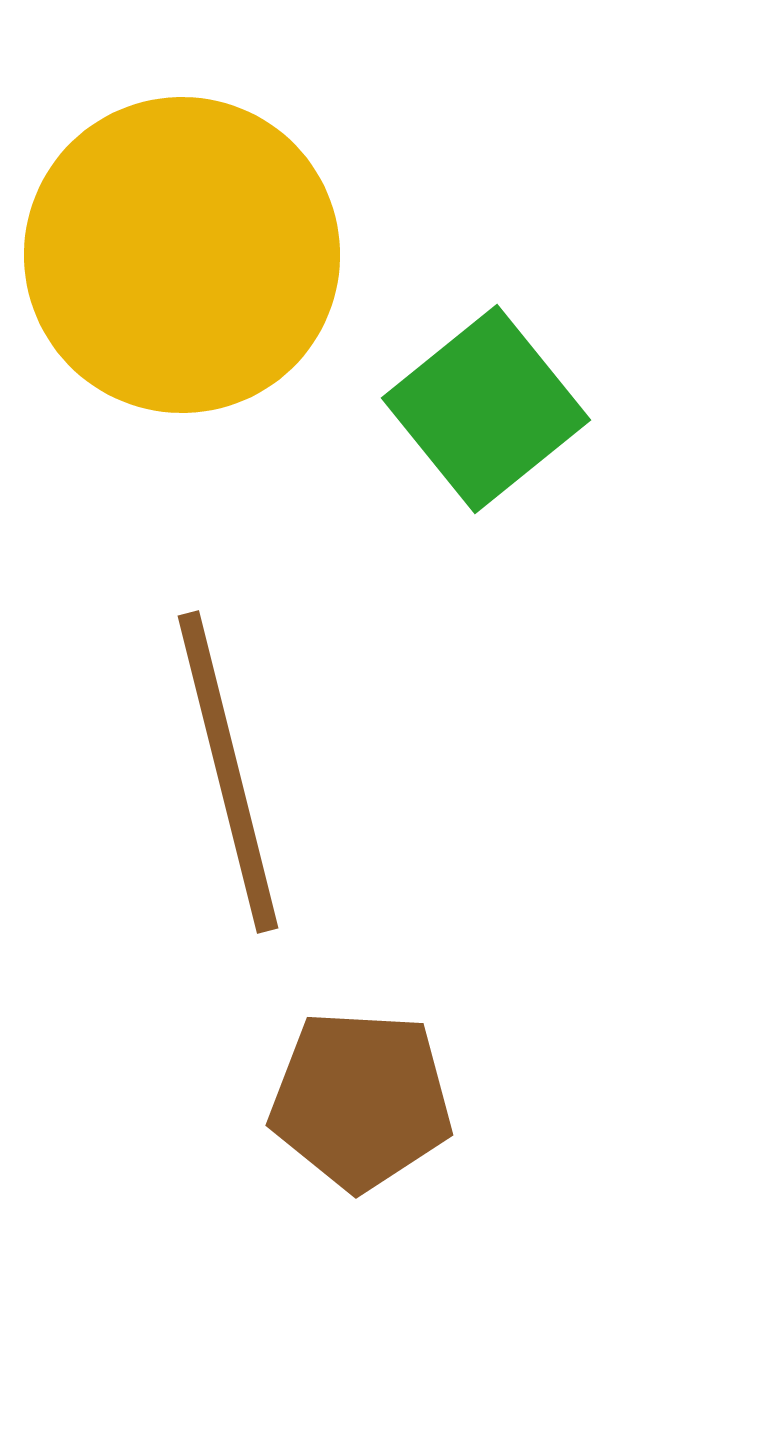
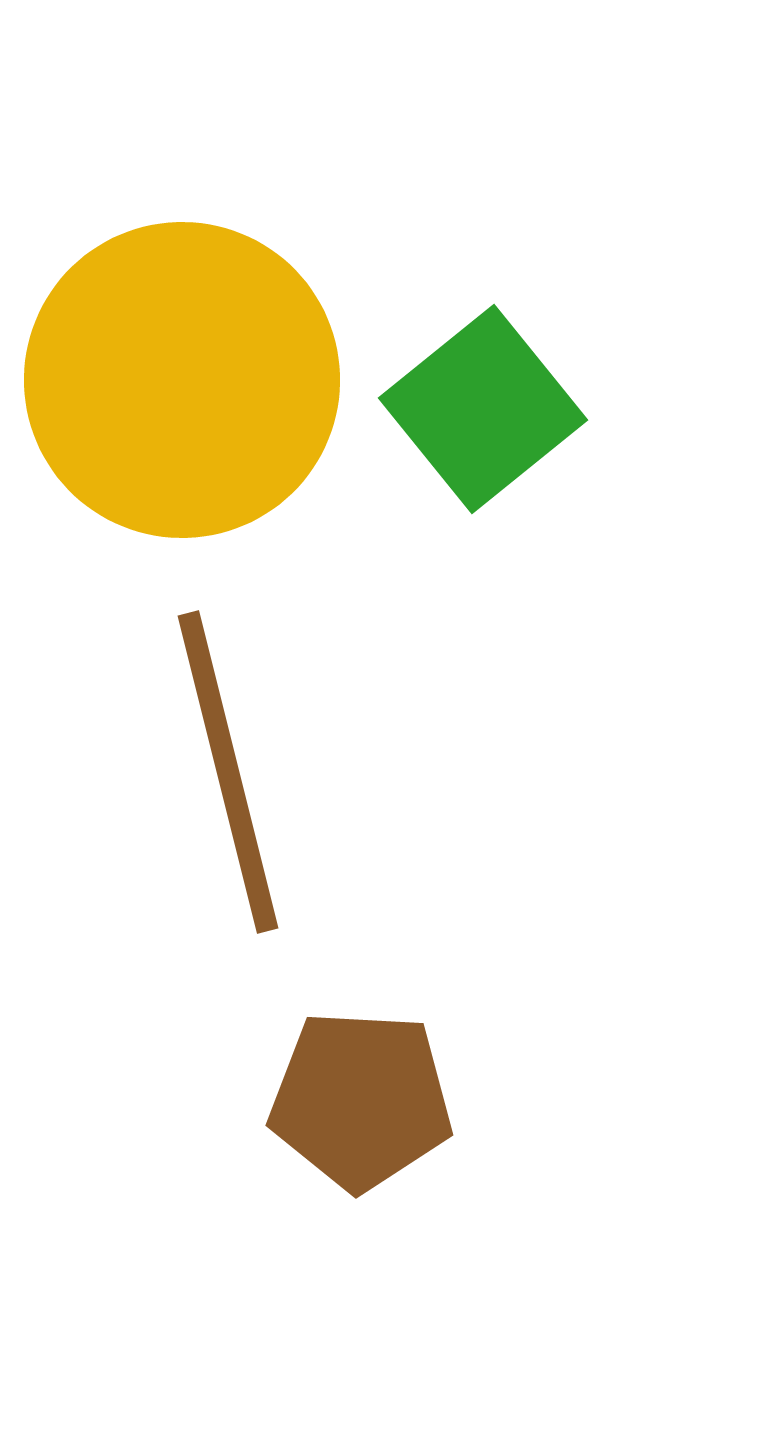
yellow circle: moved 125 px down
green square: moved 3 px left
